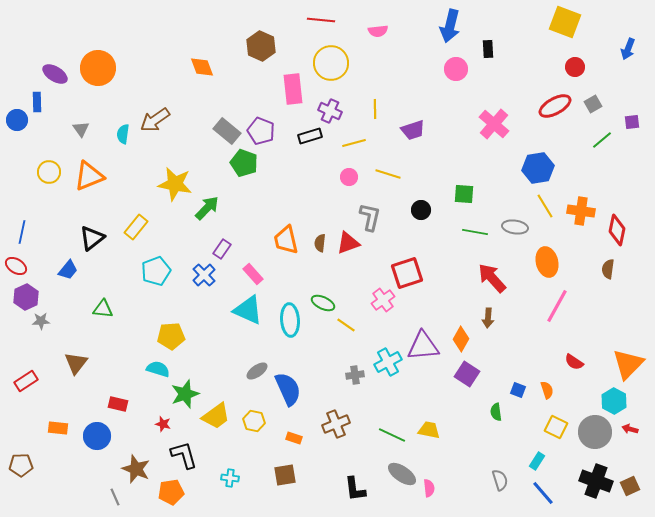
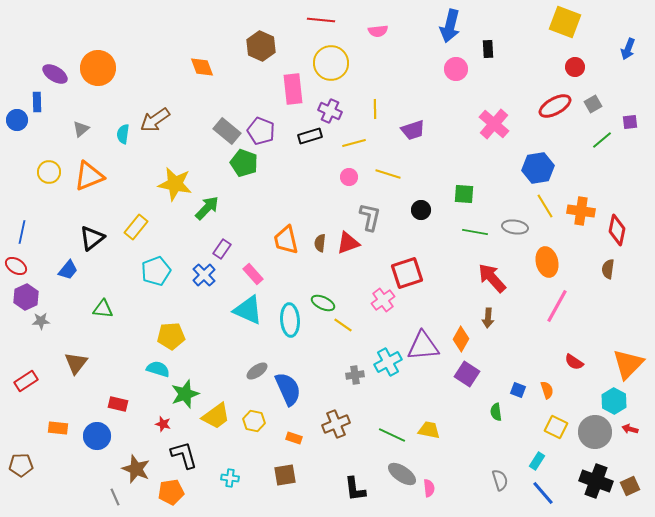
purple square at (632, 122): moved 2 px left
gray triangle at (81, 129): rotated 24 degrees clockwise
yellow line at (346, 325): moved 3 px left
